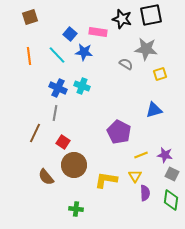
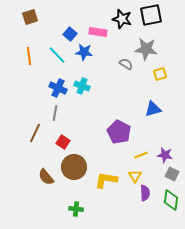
blue triangle: moved 1 px left, 1 px up
brown circle: moved 2 px down
